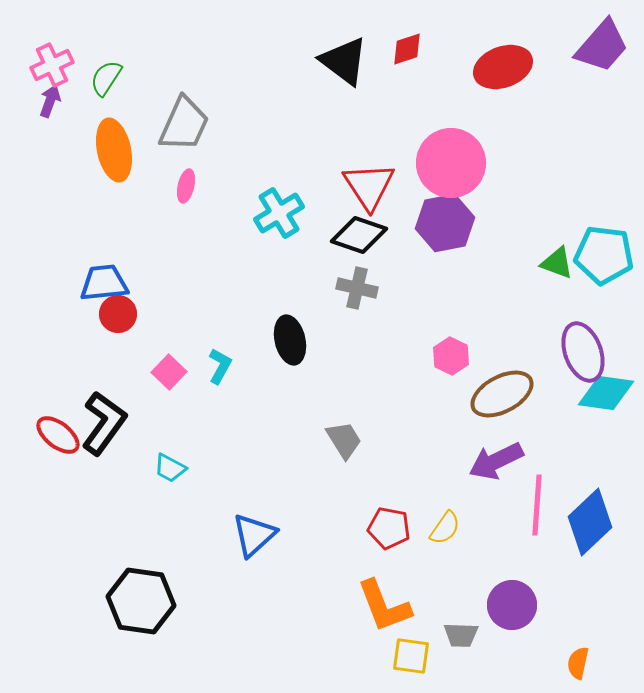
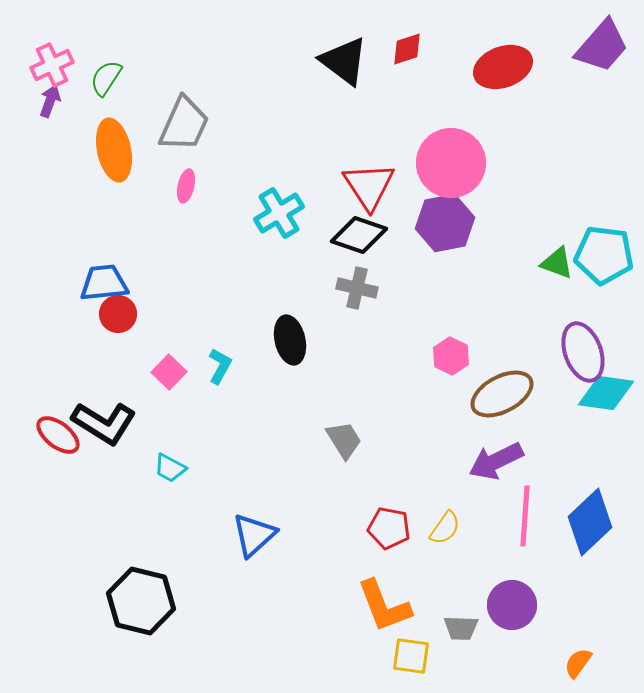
black L-shape at (104, 423): rotated 86 degrees clockwise
pink line at (537, 505): moved 12 px left, 11 px down
black hexagon at (141, 601): rotated 6 degrees clockwise
gray trapezoid at (461, 635): moved 7 px up
orange semicircle at (578, 663): rotated 24 degrees clockwise
